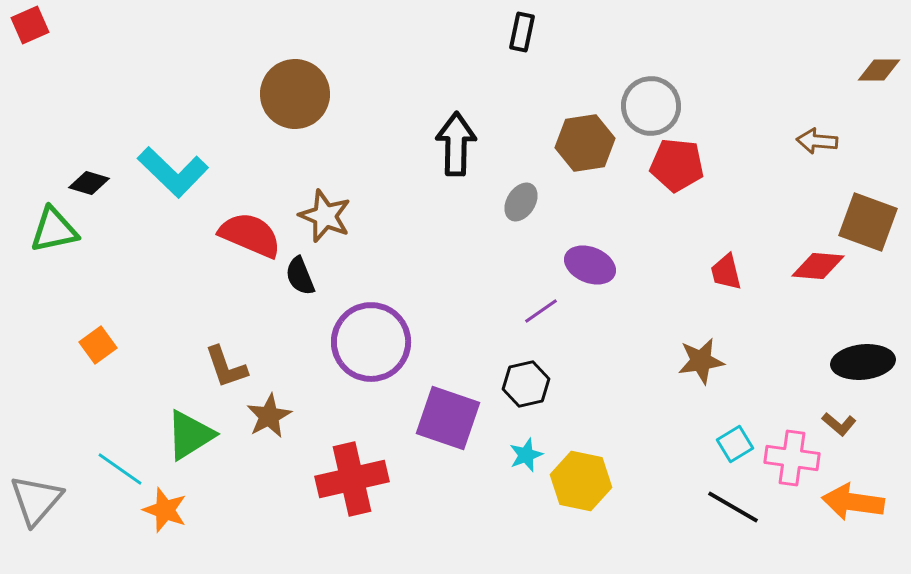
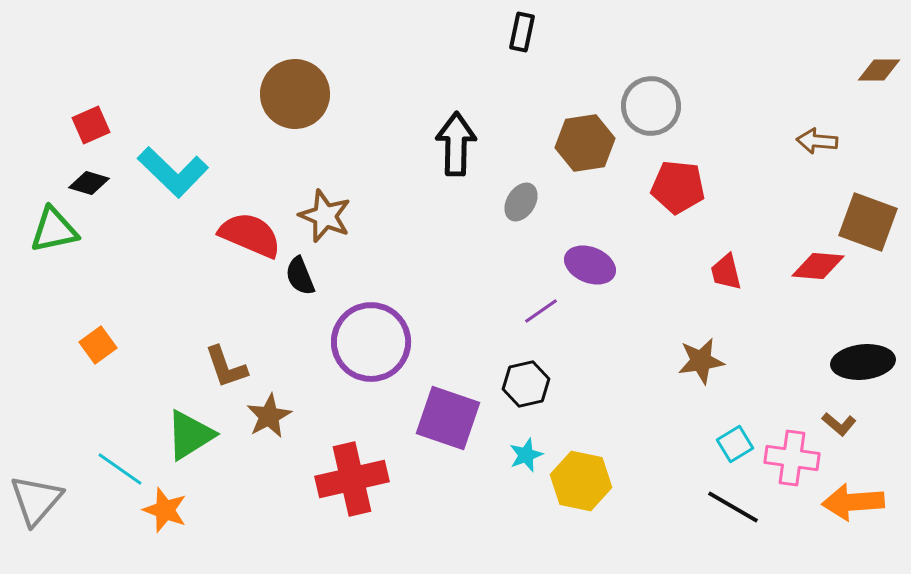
red square at (30, 25): moved 61 px right, 100 px down
red pentagon at (677, 165): moved 1 px right, 22 px down
orange arrow at (853, 502): rotated 12 degrees counterclockwise
